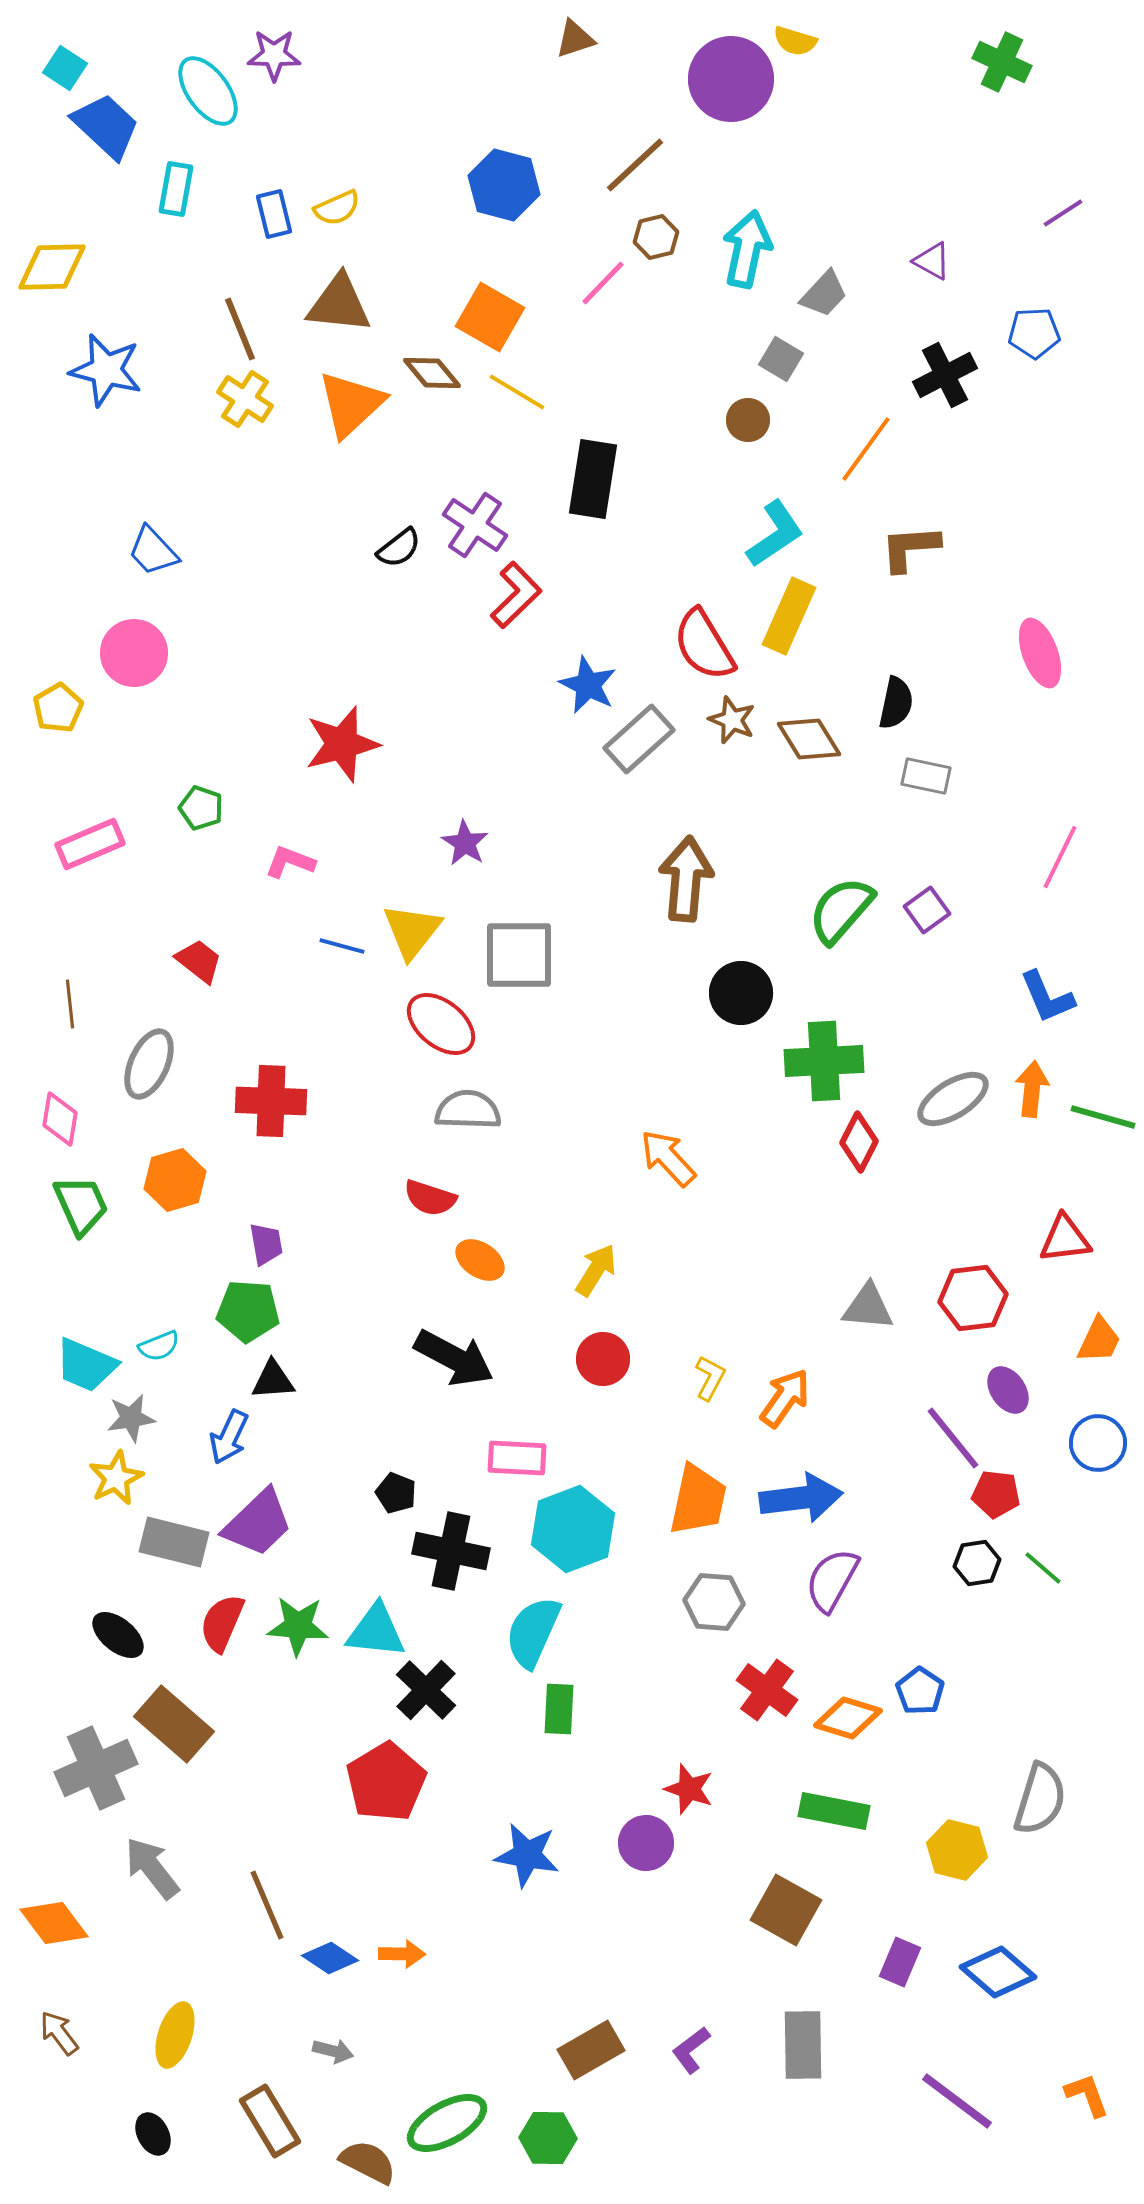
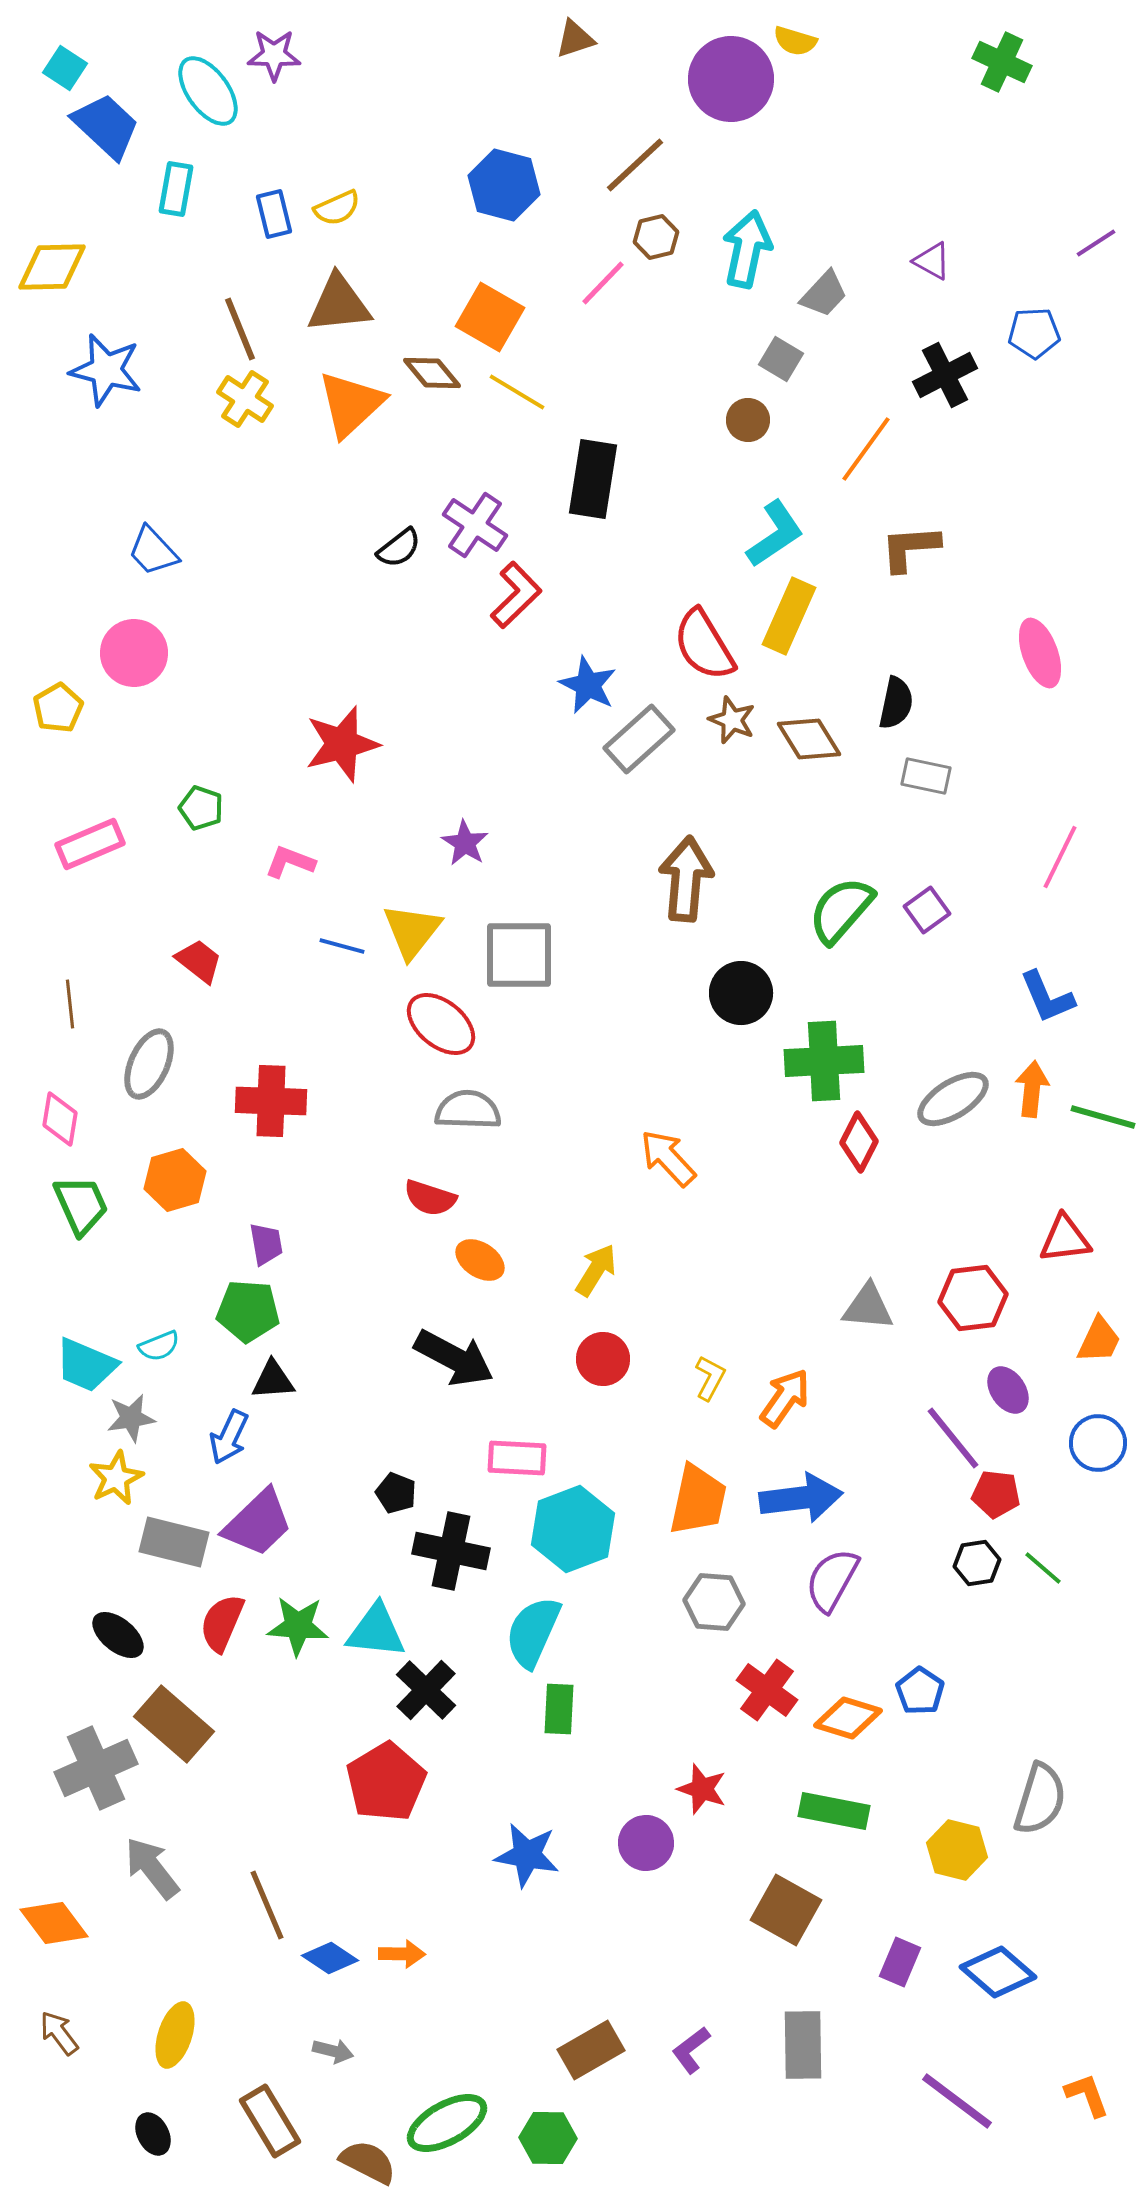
purple line at (1063, 213): moved 33 px right, 30 px down
brown triangle at (339, 304): rotated 12 degrees counterclockwise
red star at (689, 1789): moved 13 px right
